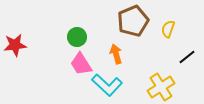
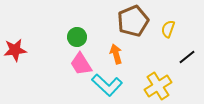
red star: moved 5 px down
yellow cross: moved 3 px left, 1 px up
